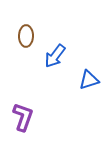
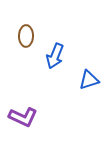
blue arrow: rotated 15 degrees counterclockwise
purple L-shape: rotated 96 degrees clockwise
